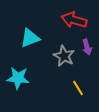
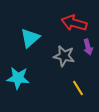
red arrow: moved 3 px down
cyan triangle: rotated 20 degrees counterclockwise
purple arrow: moved 1 px right
gray star: rotated 15 degrees counterclockwise
